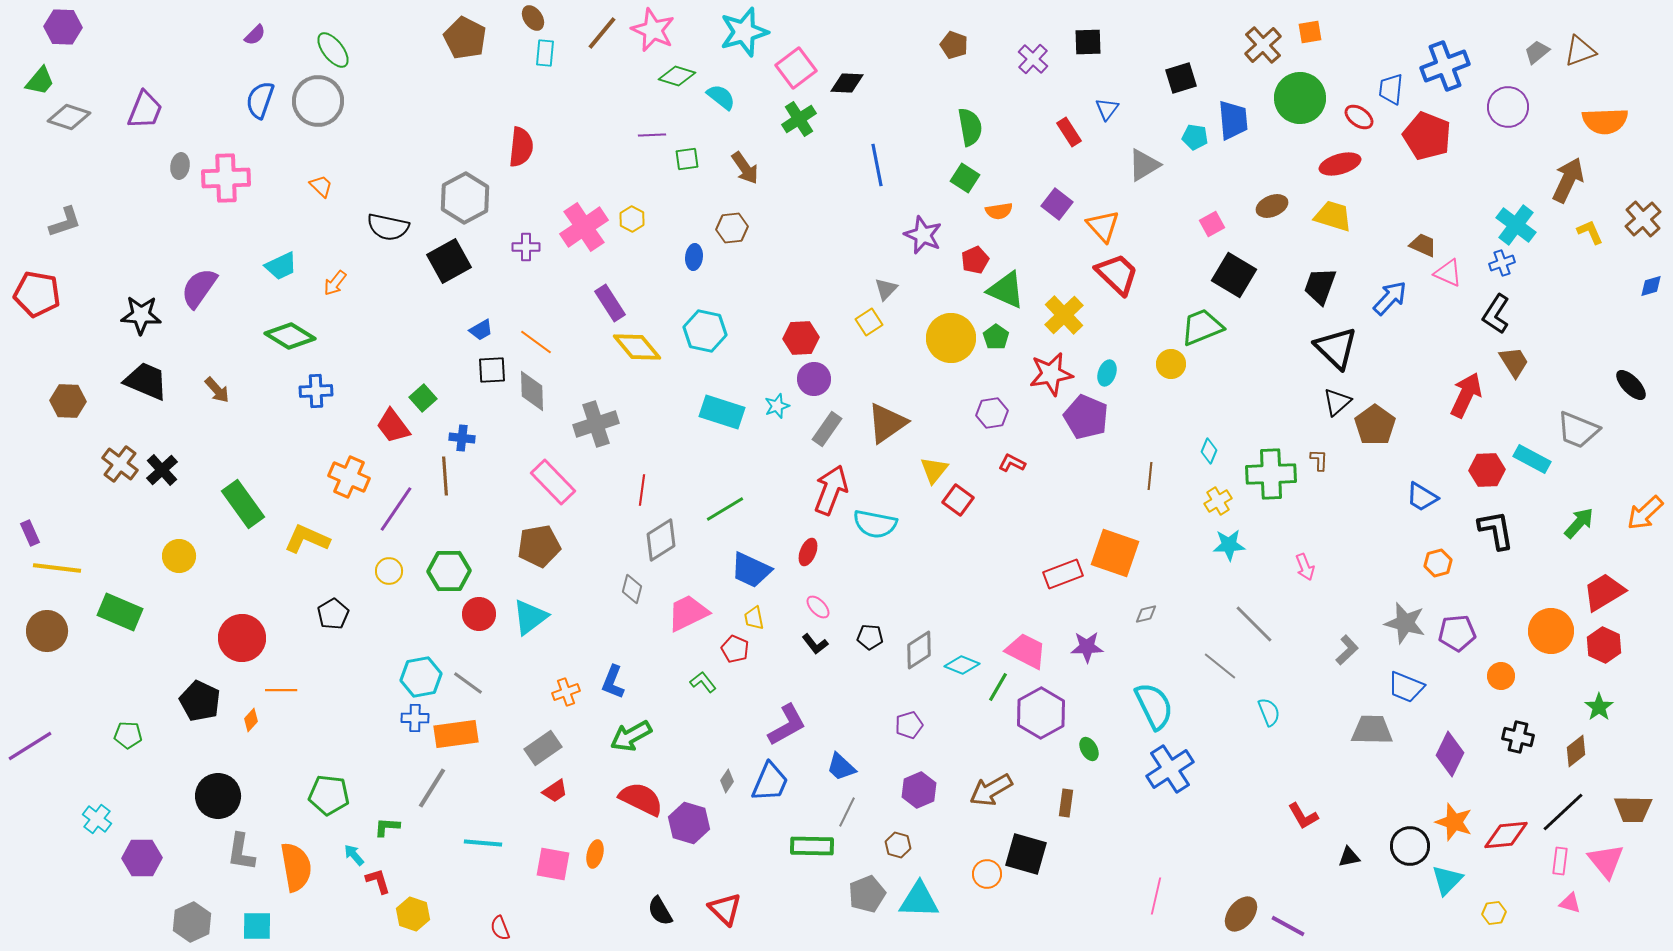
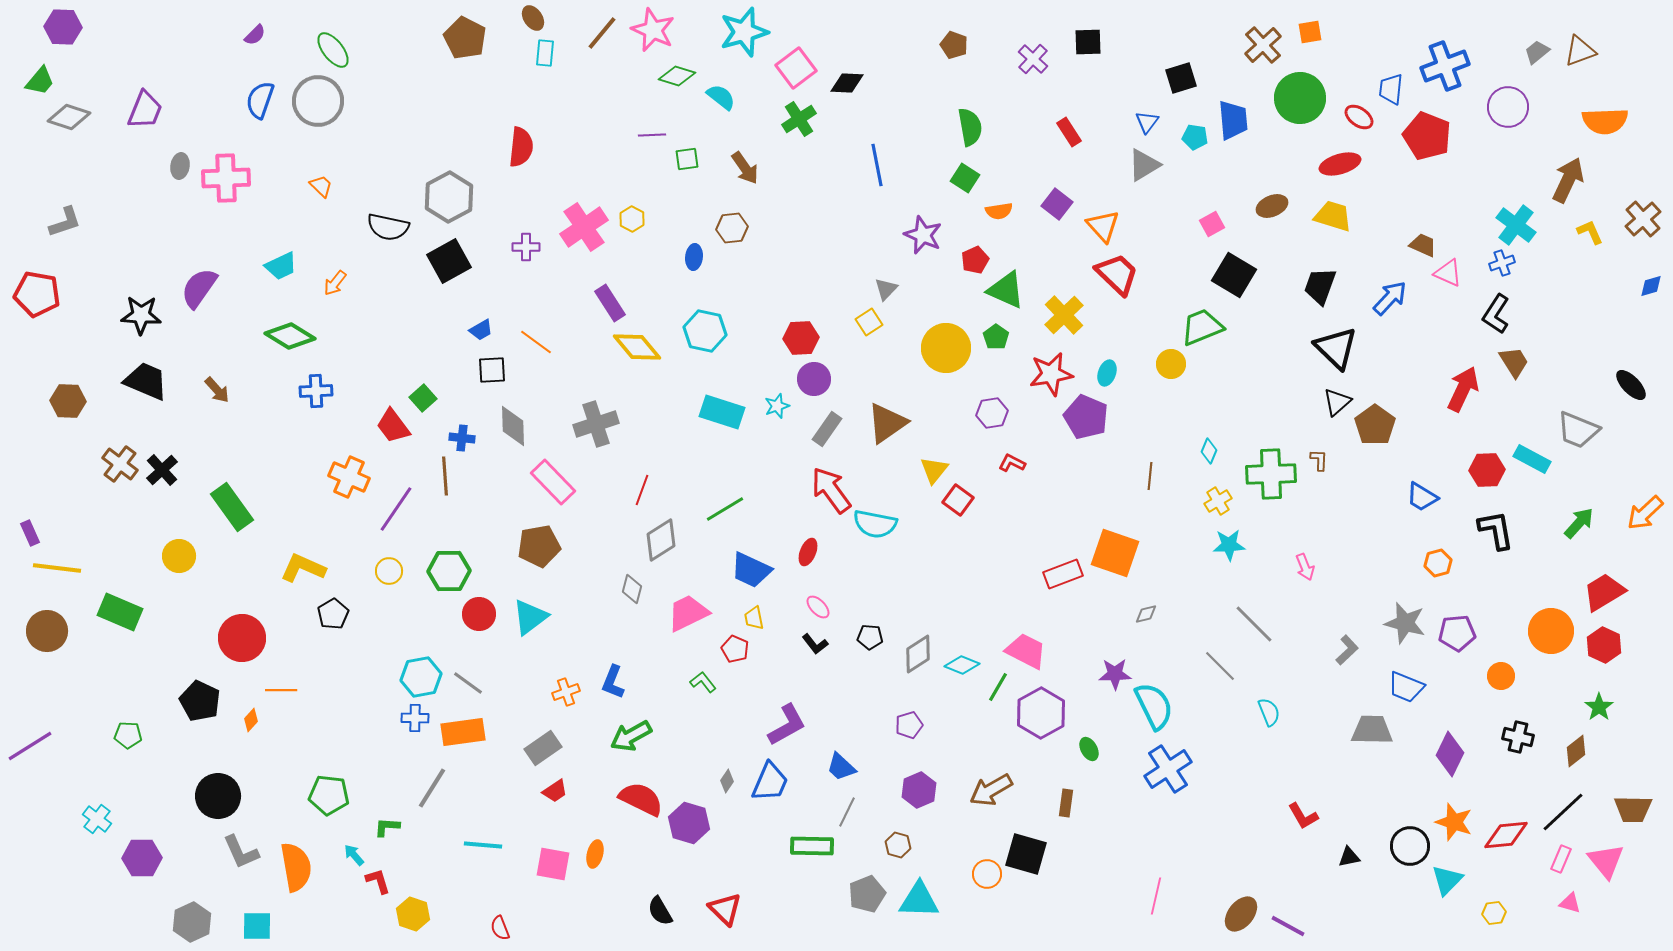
blue triangle at (1107, 109): moved 40 px right, 13 px down
gray hexagon at (465, 198): moved 16 px left, 1 px up
yellow circle at (951, 338): moved 5 px left, 10 px down
gray diamond at (532, 391): moved 19 px left, 35 px down
red arrow at (1466, 395): moved 3 px left, 6 px up
red line at (642, 490): rotated 12 degrees clockwise
red arrow at (831, 490): rotated 57 degrees counterclockwise
green rectangle at (243, 504): moved 11 px left, 3 px down
yellow L-shape at (307, 539): moved 4 px left, 29 px down
purple star at (1087, 647): moved 28 px right, 27 px down
gray diamond at (919, 650): moved 1 px left, 4 px down
gray line at (1220, 666): rotated 6 degrees clockwise
orange rectangle at (456, 734): moved 7 px right, 2 px up
blue cross at (1170, 769): moved 2 px left
cyan line at (483, 843): moved 2 px down
gray L-shape at (241, 852): rotated 33 degrees counterclockwise
pink rectangle at (1560, 861): moved 1 px right, 2 px up; rotated 16 degrees clockwise
